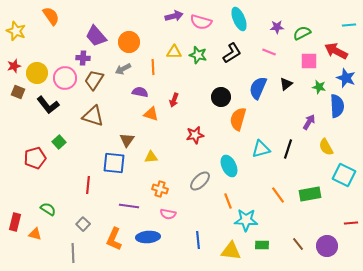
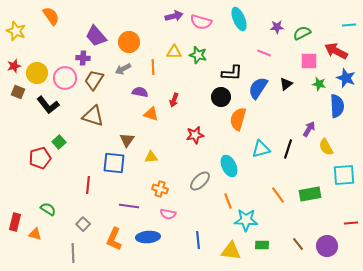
pink line at (269, 52): moved 5 px left, 1 px down
black L-shape at (232, 53): moved 20 px down; rotated 35 degrees clockwise
green star at (319, 87): moved 3 px up
blue semicircle at (258, 88): rotated 10 degrees clockwise
purple arrow at (309, 122): moved 7 px down
red pentagon at (35, 158): moved 5 px right
cyan square at (344, 175): rotated 30 degrees counterclockwise
